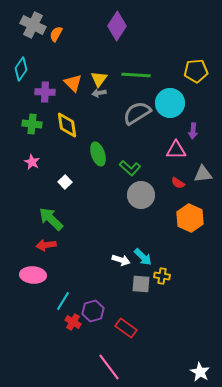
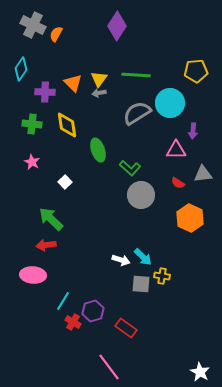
green ellipse: moved 4 px up
